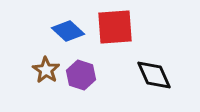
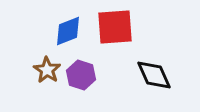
blue diamond: rotated 64 degrees counterclockwise
brown star: moved 1 px right
